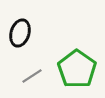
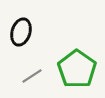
black ellipse: moved 1 px right, 1 px up
